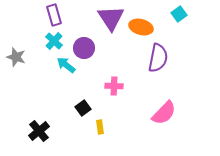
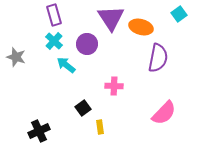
purple circle: moved 3 px right, 4 px up
black cross: rotated 15 degrees clockwise
